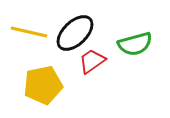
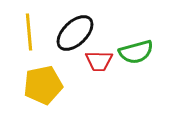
yellow line: rotated 72 degrees clockwise
green semicircle: moved 1 px right, 8 px down
red trapezoid: moved 7 px right; rotated 144 degrees counterclockwise
